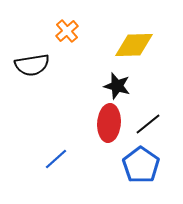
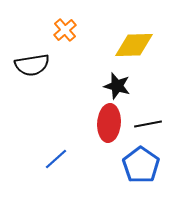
orange cross: moved 2 px left, 1 px up
black line: rotated 28 degrees clockwise
